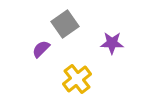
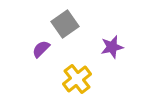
purple star: moved 4 px down; rotated 15 degrees counterclockwise
